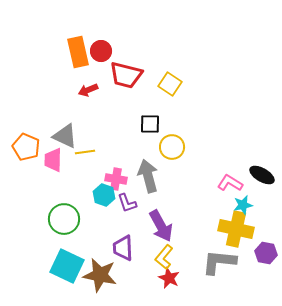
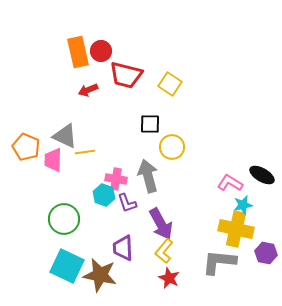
purple arrow: moved 2 px up
yellow L-shape: moved 6 px up
